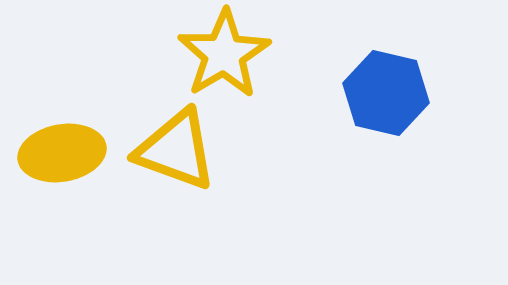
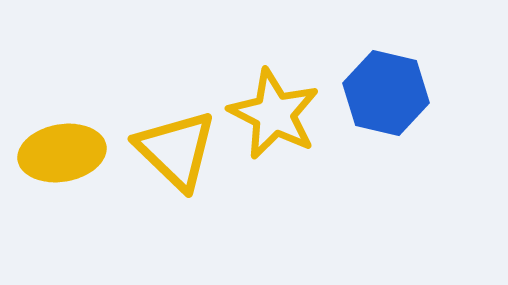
yellow star: moved 50 px right, 60 px down; rotated 14 degrees counterclockwise
yellow triangle: rotated 24 degrees clockwise
